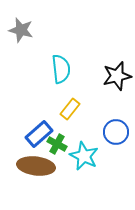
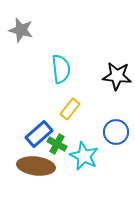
black star: rotated 20 degrees clockwise
